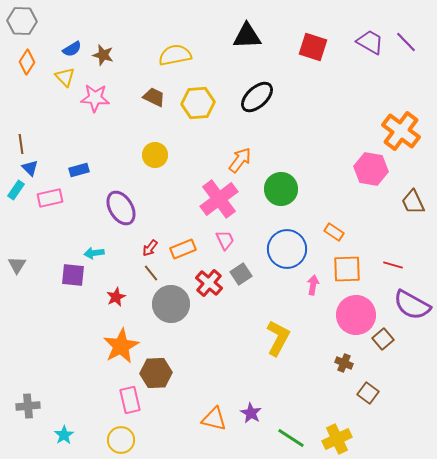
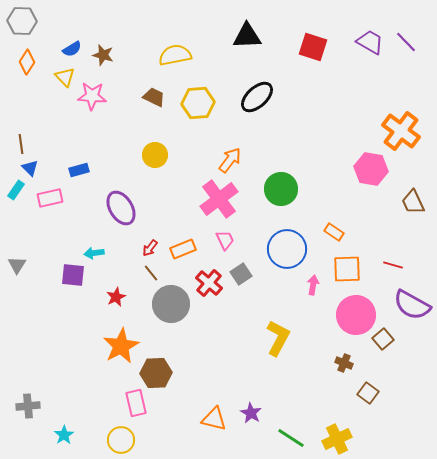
pink star at (95, 98): moved 3 px left, 2 px up
orange arrow at (240, 160): moved 10 px left
pink rectangle at (130, 400): moved 6 px right, 3 px down
